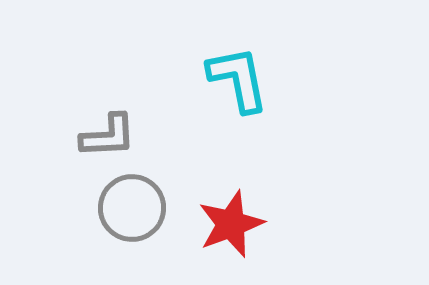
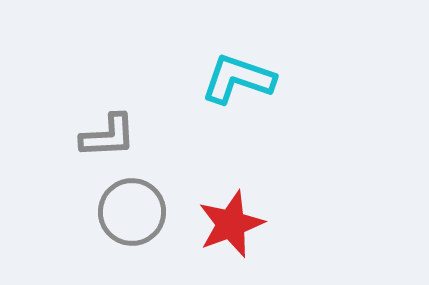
cyan L-shape: rotated 60 degrees counterclockwise
gray circle: moved 4 px down
